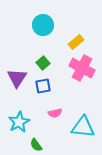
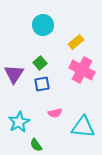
green square: moved 3 px left
pink cross: moved 2 px down
purple triangle: moved 3 px left, 4 px up
blue square: moved 1 px left, 2 px up
